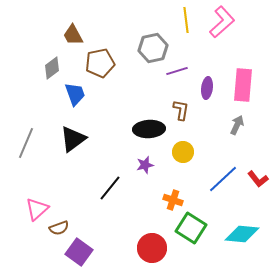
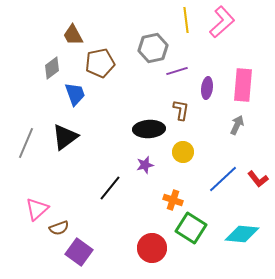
black triangle: moved 8 px left, 2 px up
